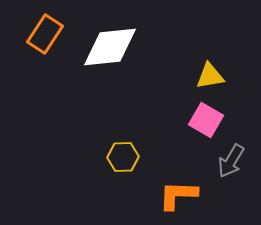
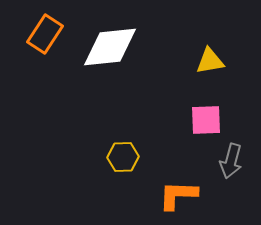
yellow triangle: moved 15 px up
pink square: rotated 32 degrees counterclockwise
gray arrow: rotated 16 degrees counterclockwise
